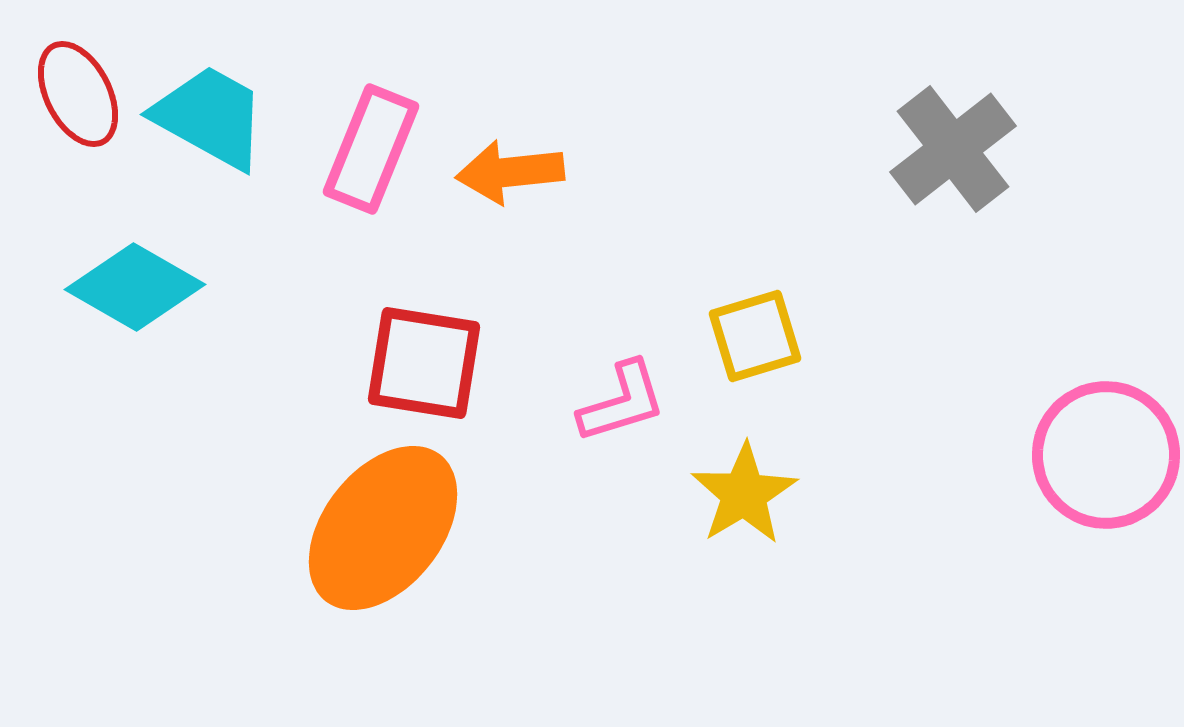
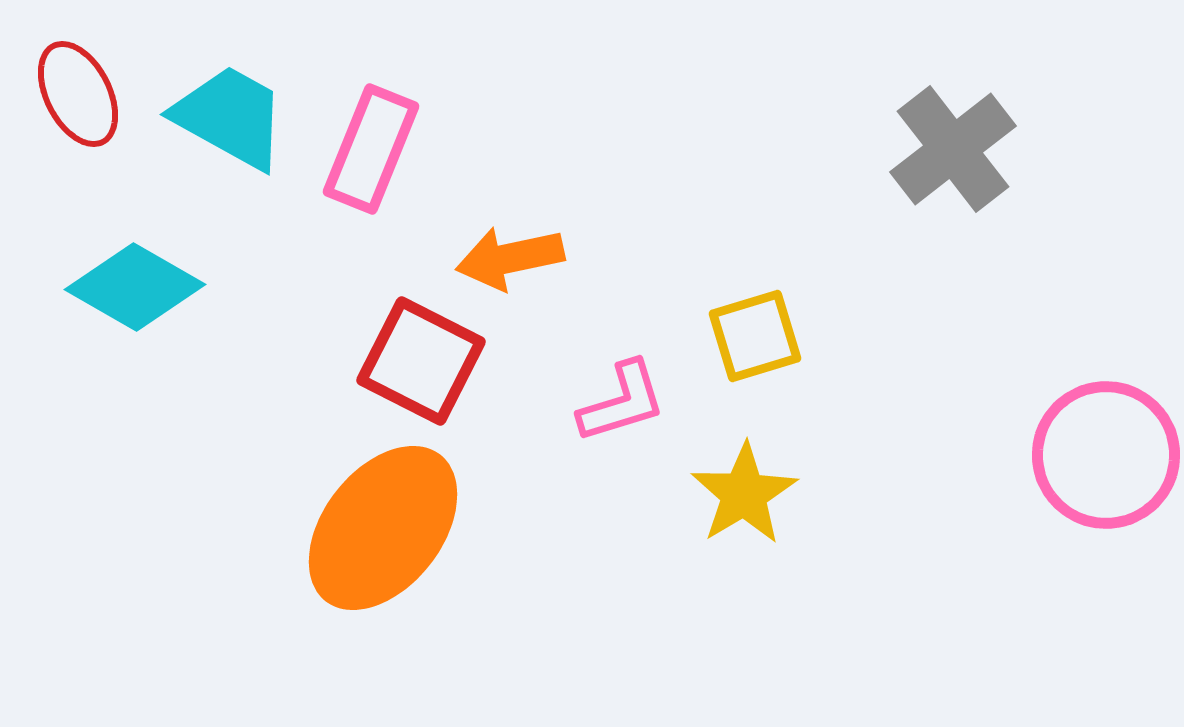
cyan trapezoid: moved 20 px right
orange arrow: moved 86 px down; rotated 6 degrees counterclockwise
red square: moved 3 px left, 2 px up; rotated 18 degrees clockwise
